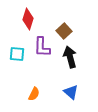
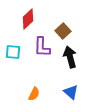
red diamond: rotated 30 degrees clockwise
brown square: moved 1 px left
cyan square: moved 4 px left, 2 px up
